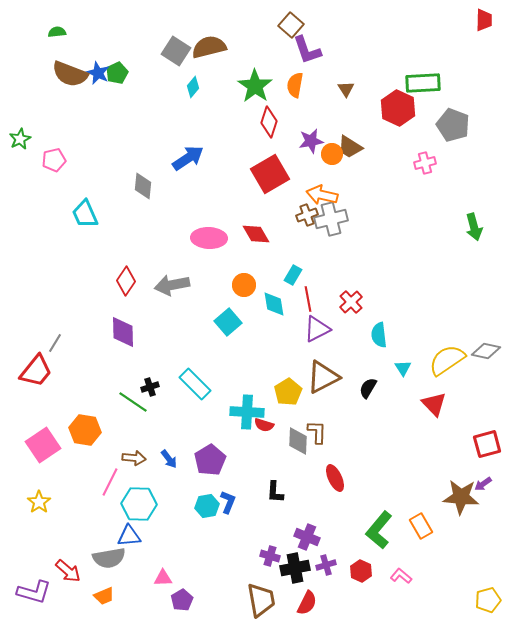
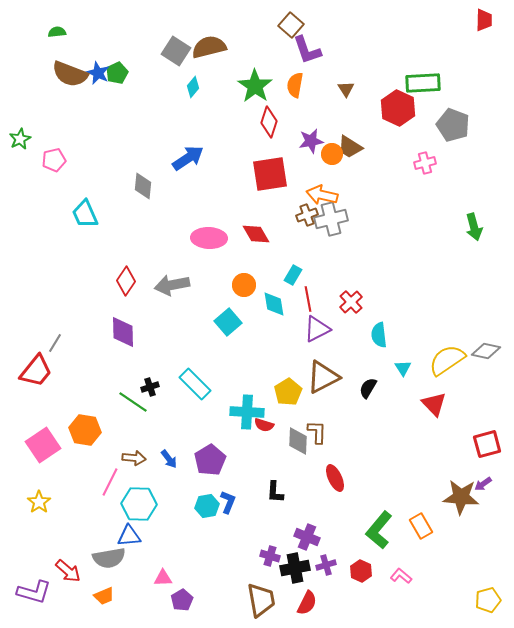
red square at (270, 174): rotated 21 degrees clockwise
